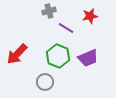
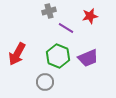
red arrow: rotated 15 degrees counterclockwise
